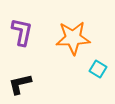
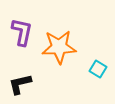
orange star: moved 14 px left, 9 px down
